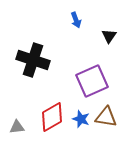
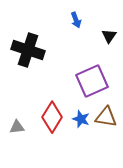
black cross: moved 5 px left, 10 px up
red diamond: rotated 28 degrees counterclockwise
